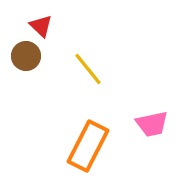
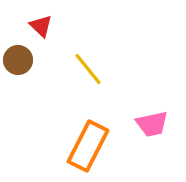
brown circle: moved 8 px left, 4 px down
